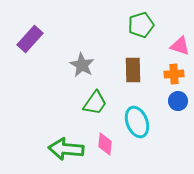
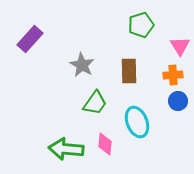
pink triangle: rotated 40 degrees clockwise
brown rectangle: moved 4 px left, 1 px down
orange cross: moved 1 px left, 1 px down
